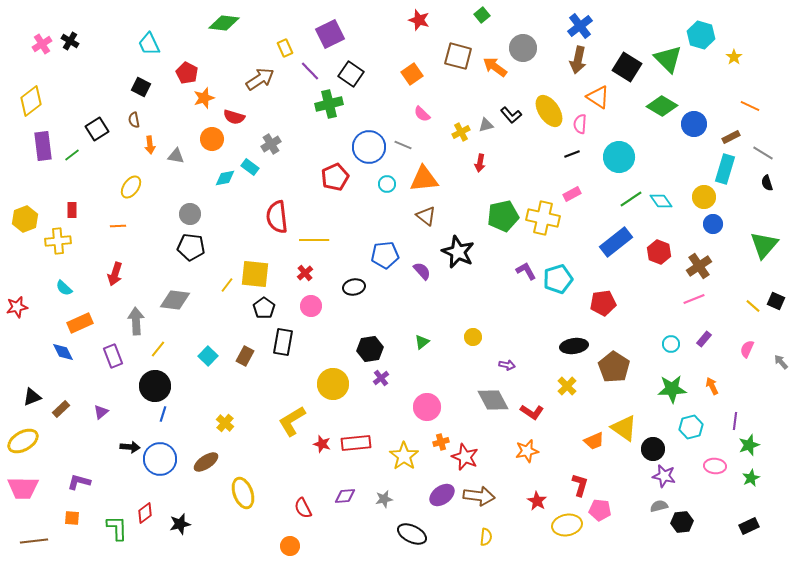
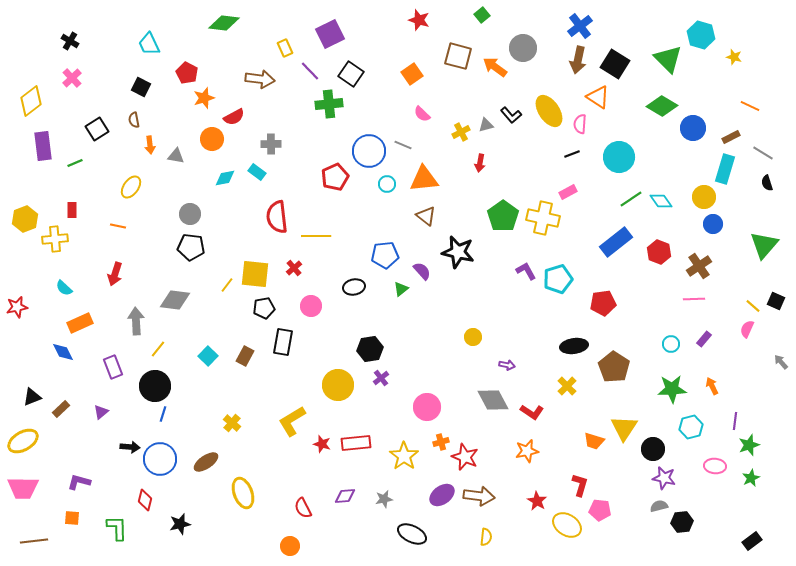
pink cross at (42, 44): moved 30 px right, 34 px down; rotated 12 degrees counterclockwise
yellow star at (734, 57): rotated 21 degrees counterclockwise
black square at (627, 67): moved 12 px left, 3 px up
brown arrow at (260, 79): rotated 40 degrees clockwise
green cross at (329, 104): rotated 8 degrees clockwise
red semicircle at (234, 117): rotated 45 degrees counterclockwise
blue circle at (694, 124): moved 1 px left, 4 px down
gray cross at (271, 144): rotated 30 degrees clockwise
blue circle at (369, 147): moved 4 px down
green line at (72, 155): moved 3 px right, 8 px down; rotated 14 degrees clockwise
cyan rectangle at (250, 167): moved 7 px right, 5 px down
pink rectangle at (572, 194): moved 4 px left, 2 px up
green pentagon at (503, 216): rotated 24 degrees counterclockwise
orange line at (118, 226): rotated 14 degrees clockwise
yellow line at (314, 240): moved 2 px right, 4 px up
yellow cross at (58, 241): moved 3 px left, 2 px up
black star at (458, 252): rotated 12 degrees counterclockwise
red cross at (305, 273): moved 11 px left, 5 px up
pink line at (694, 299): rotated 20 degrees clockwise
black pentagon at (264, 308): rotated 25 degrees clockwise
green triangle at (422, 342): moved 21 px left, 53 px up
pink semicircle at (747, 349): moved 20 px up
purple rectangle at (113, 356): moved 11 px down
yellow circle at (333, 384): moved 5 px right, 1 px down
yellow cross at (225, 423): moved 7 px right
yellow triangle at (624, 428): rotated 28 degrees clockwise
orange trapezoid at (594, 441): rotated 40 degrees clockwise
purple star at (664, 476): moved 2 px down
red diamond at (145, 513): moved 13 px up; rotated 40 degrees counterclockwise
yellow ellipse at (567, 525): rotated 44 degrees clockwise
black rectangle at (749, 526): moved 3 px right, 15 px down; rotated 12 degrees counterclockwise
